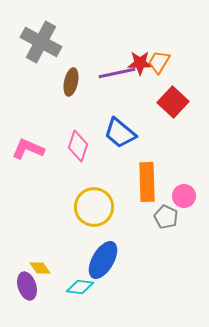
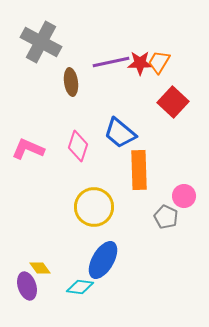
purple line: moved 6 px left, 11 px up
brown ellipse: rotated 20 degrees counterclockwise
orange rectangle: moved 8 px left, 12 px up
